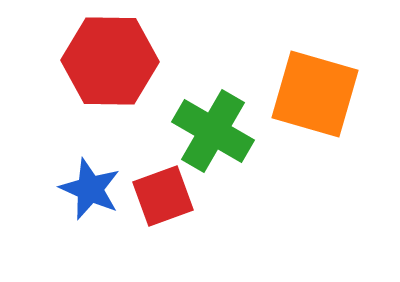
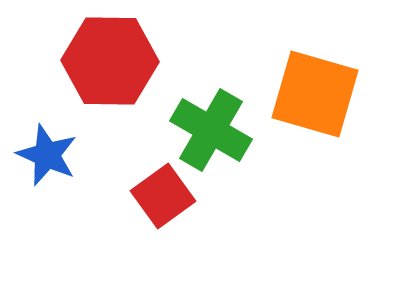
green cross: moved 2 px left, 1 px up
blue star: moved 43 px left, 34 px up
red square: rotated 16 degrees counterclockwise
